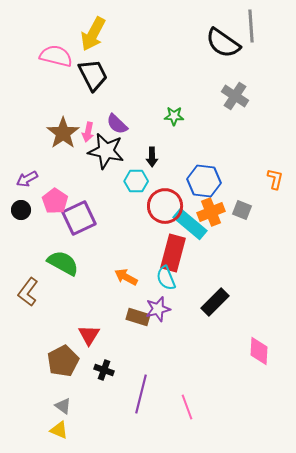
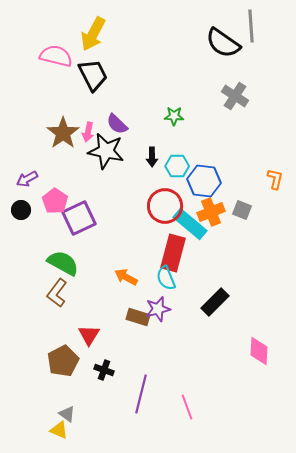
cyan hexagon: moved 41 px right, 15 px up
brown L-shape: moved 29 px right, 1 px down
gray triangle: moved 4 px right, 8 px down
